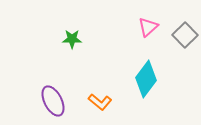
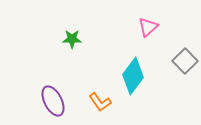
gray square: moved 26 px down
cyan diamond: moved 13 px left, 3 px up
orange L-shape: rotated 15 degrees clockwise
